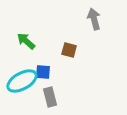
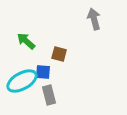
brown square: moved 10 px left, 4 px down
gray rectangle: moved 1 px left, 2 px up
